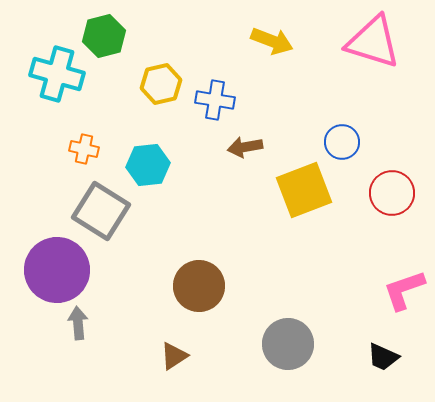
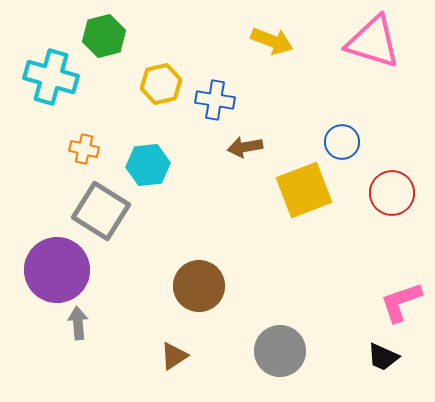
cyan cross: moved 6 px left, 3 px down
pink L-shape: moved 3 px left, 12 px down
gray circle: moved 8 px left, 7 px down
